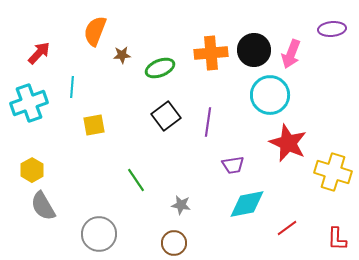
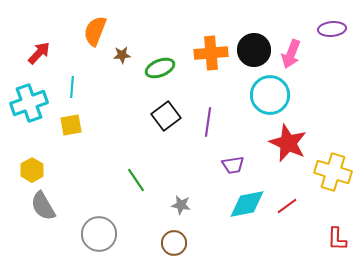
yellow square: moved 23 px left
red line: moved 22 px up
